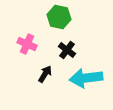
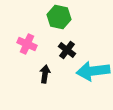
black arrow: rotated 24 degrees counterclockwise
cyan arrow: moved 7 px right, 7 px up
